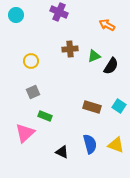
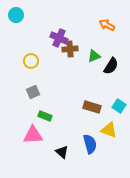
purple cross: moved 26 px down
pink triangle: moved 8 px right, 2 px down; rotated 40 degrees clockwise
yellow triangle: moved 7 px left, 15 px up
black triangle: rotated 16 degrees clockwise
